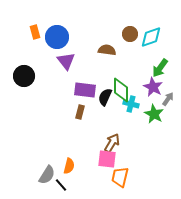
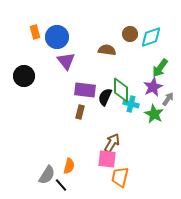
purple star: rotated 18 degrees clockwise
